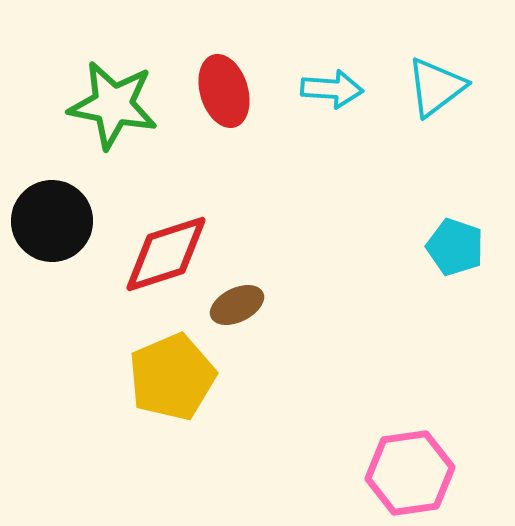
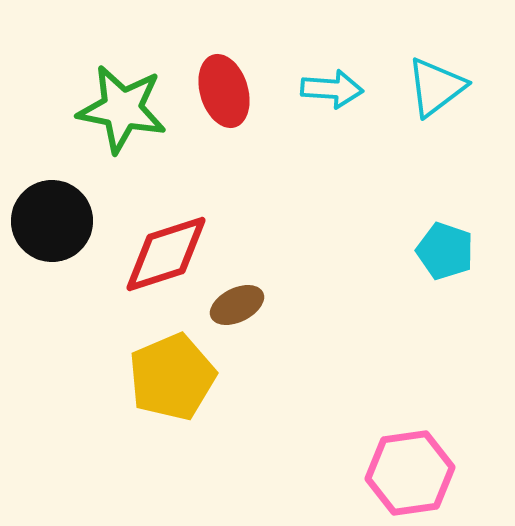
green star: moved 9 px right, 4 px down
cyan pentagon: moved 10 px left, 4 px down
